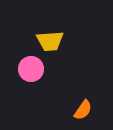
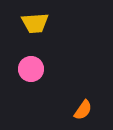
yellow trapezoid: moved 15 px left, 18 px up
